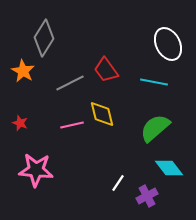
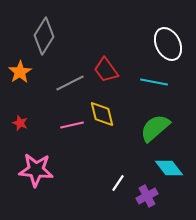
gray diamond: moved 2 px up
orange star: moved 3 px left, 1 px down; rotated 10 degrees clockwise
